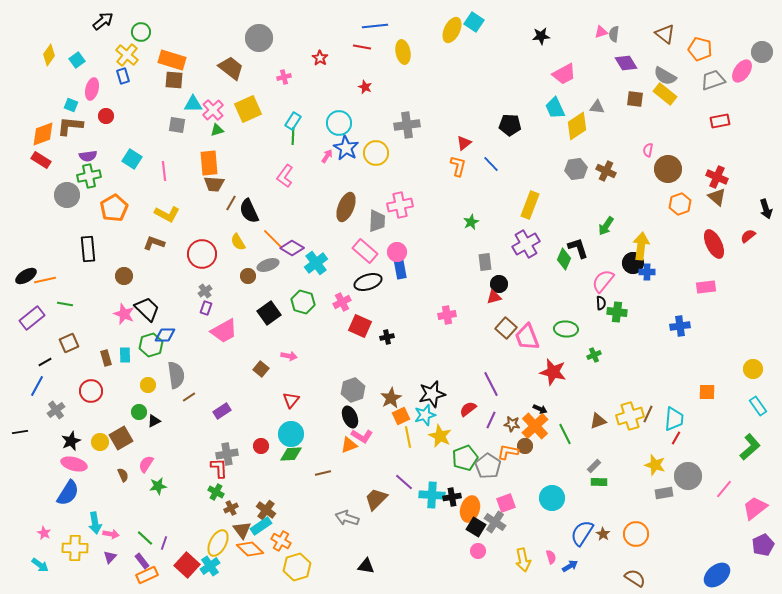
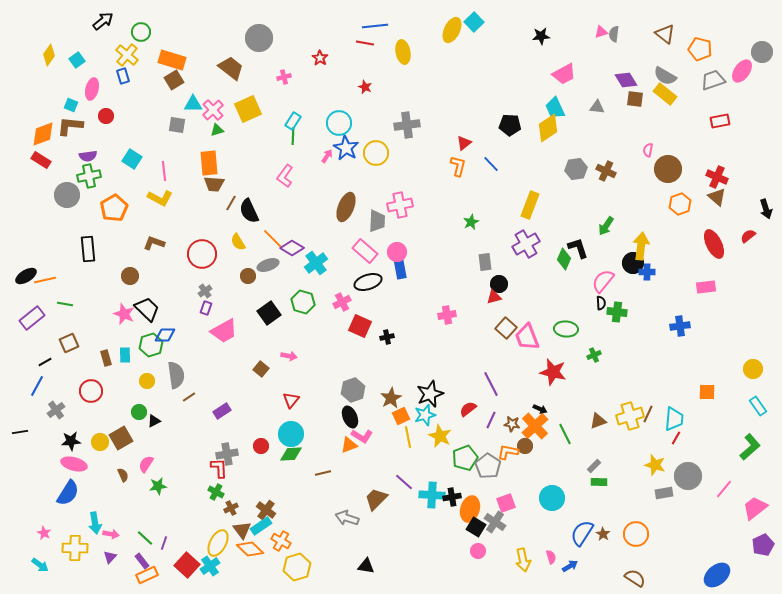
cyan square at (474, 22): rotated 12 degrees clockwise
red line at (362, 47): moved 3 px right, 4 px up
purple diamond at (626, 63): moved 17 px down
brown square at (174, 80): rotated 36 degrees counterclockwise
yellow diamond at (577, 126): moved 29 px left, 2 px down
yellow L-shape at (167, 214): moved 7 px left, 16 px up
brown circle at (124, 276): moved 6 px right
yellow circle at (148, 385): moved 1 px left, 4 px up
black star at (432, 394): moved 2 px left; rotated 8 degrees counterclockwise
black star at (71, 441): rotated 18 degrees clockwise
